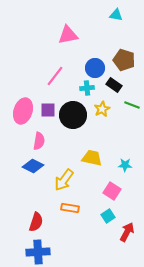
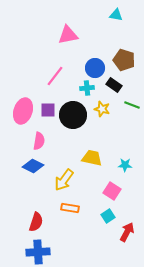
yellow star: rotated 28 degrees counterclockwise
